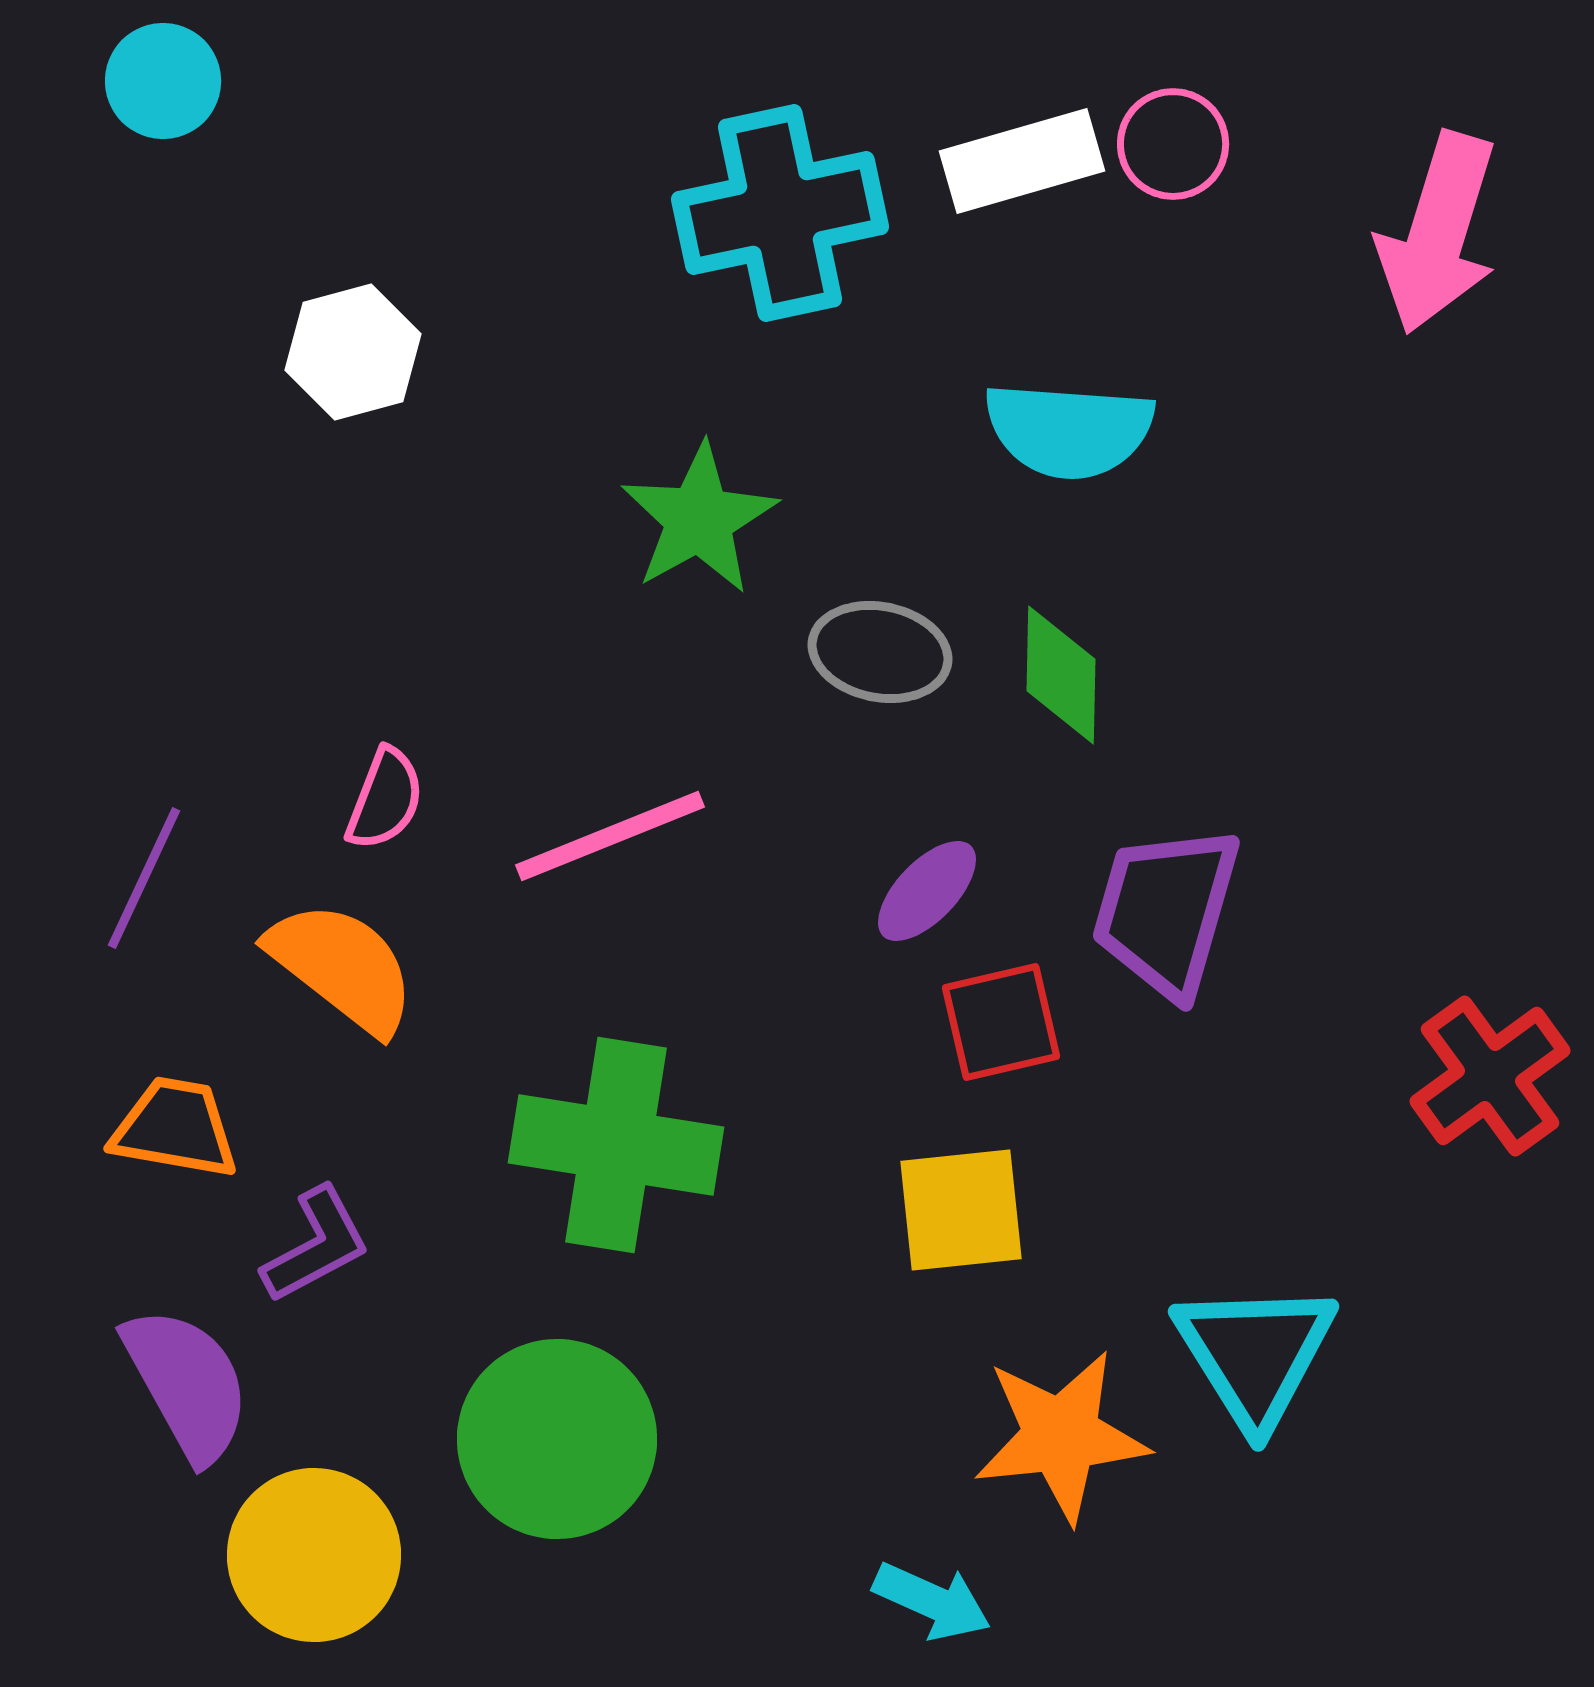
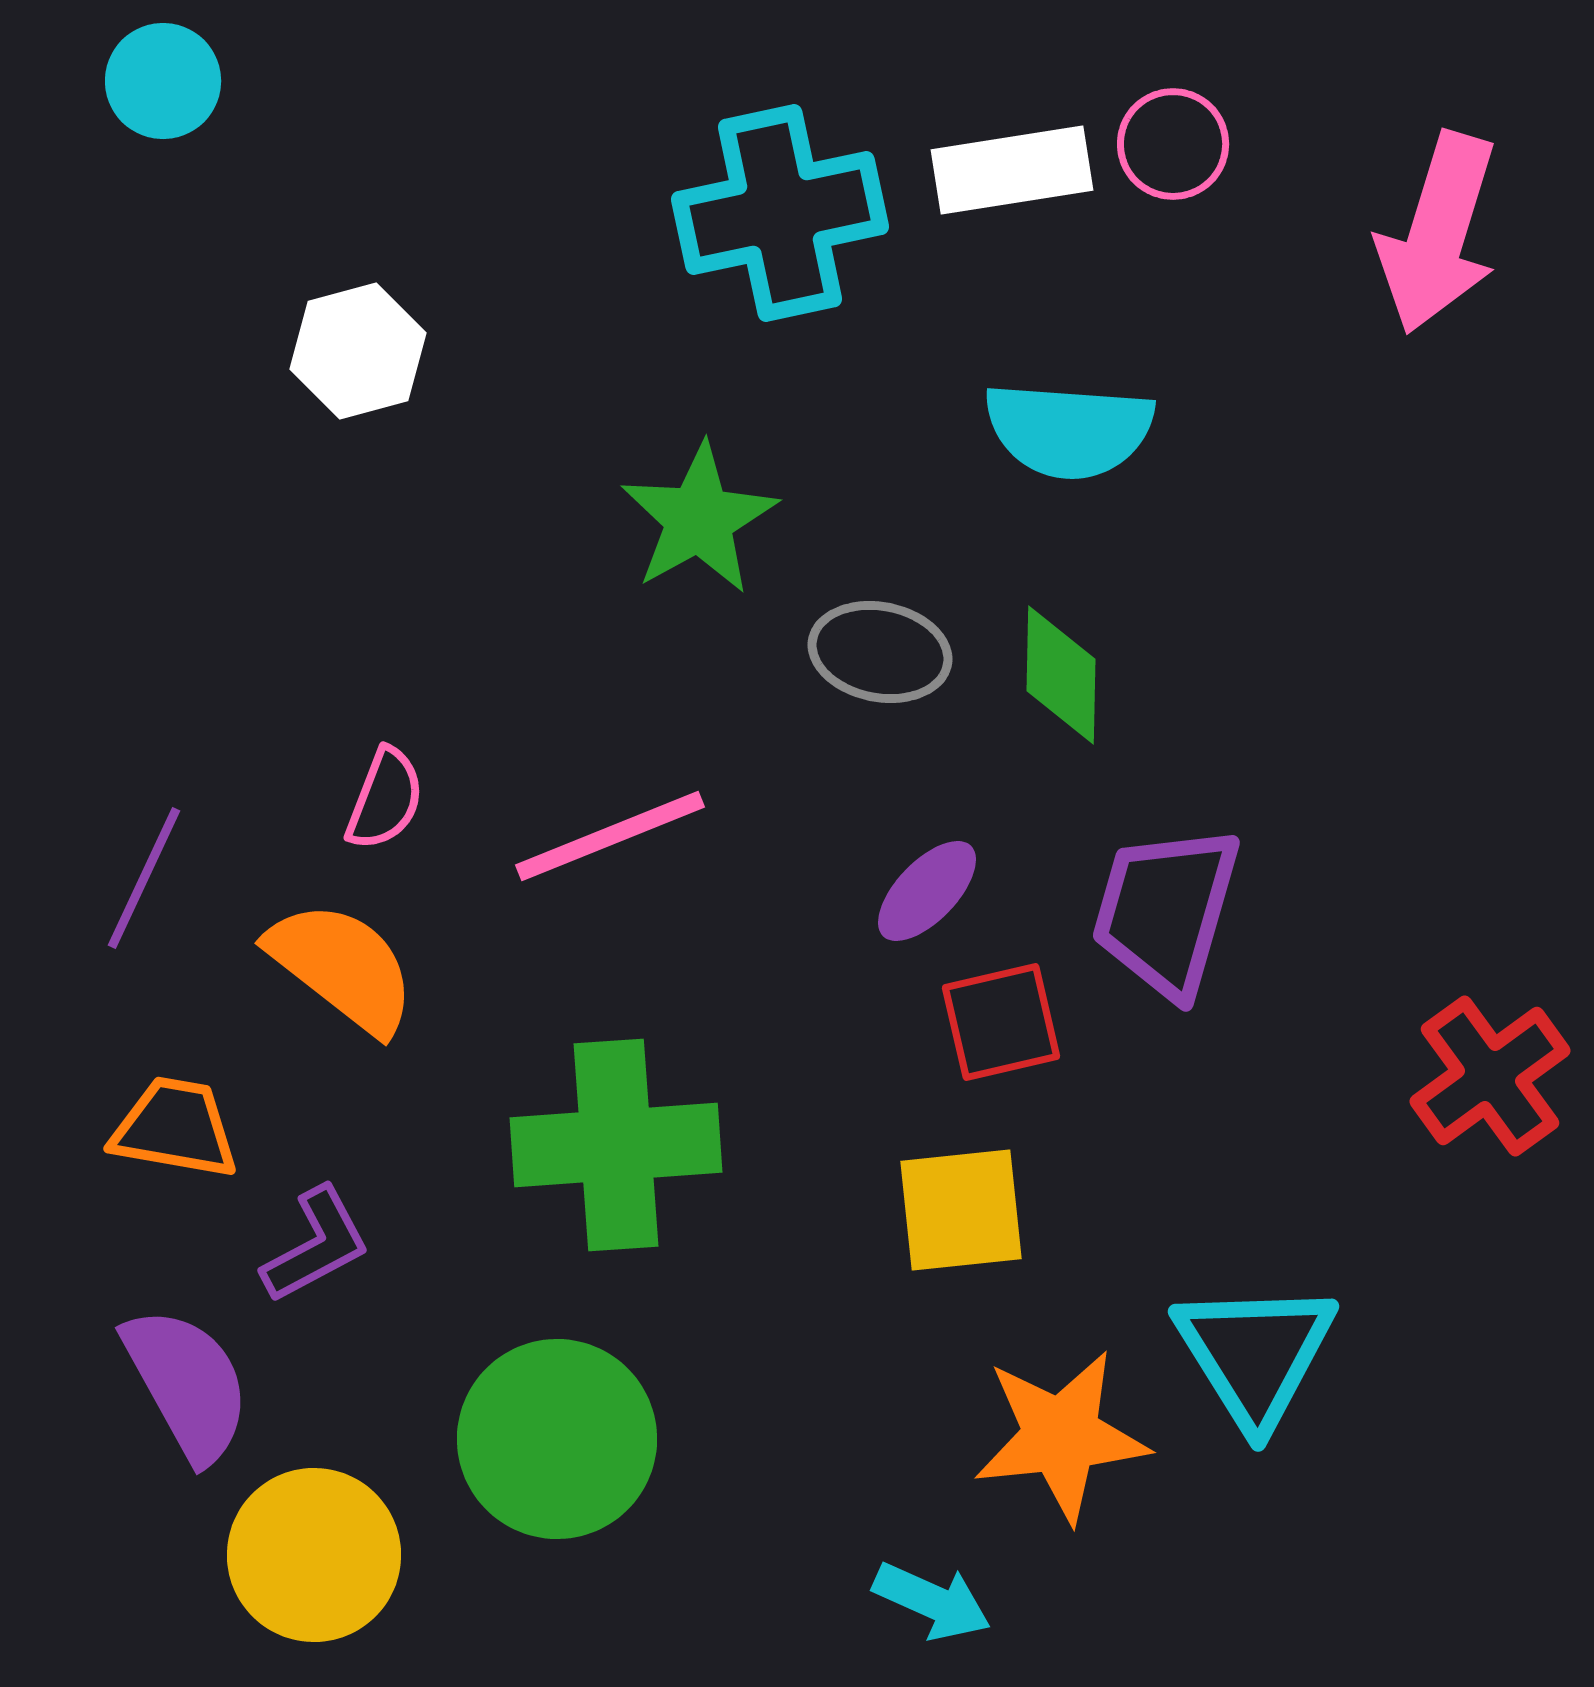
white rectangle: moved 10 px left, 9 px down; rotated 7 degrees clockwise
white hexagon: moved 5 px right, 1 px up
green cross: rotated 13 degrees counterclockwise
